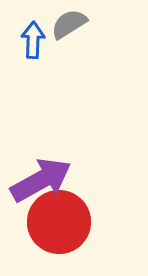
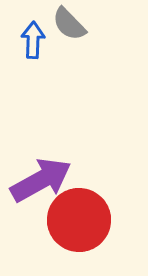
gray semicircle: rotated 102 degrees counterclockwise
red circle: moved 20 px right, 2 px up
